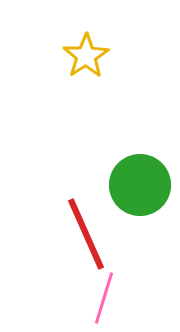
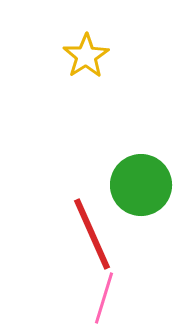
green circle: moved 1 px right
red line: moved 6 px right
